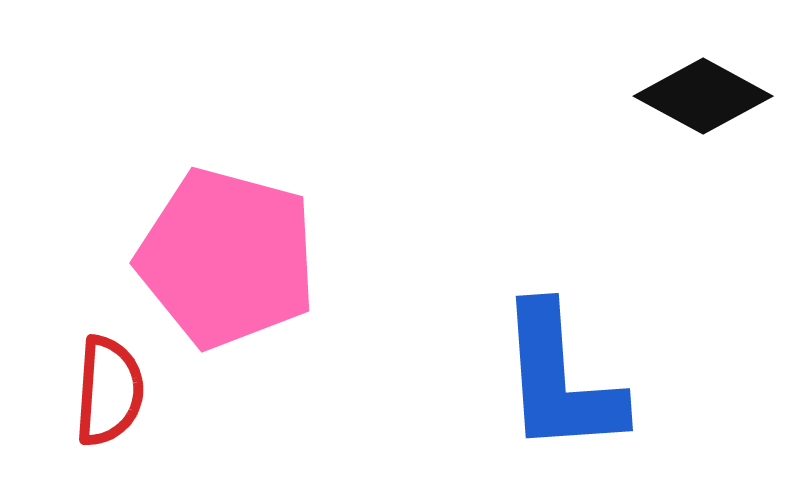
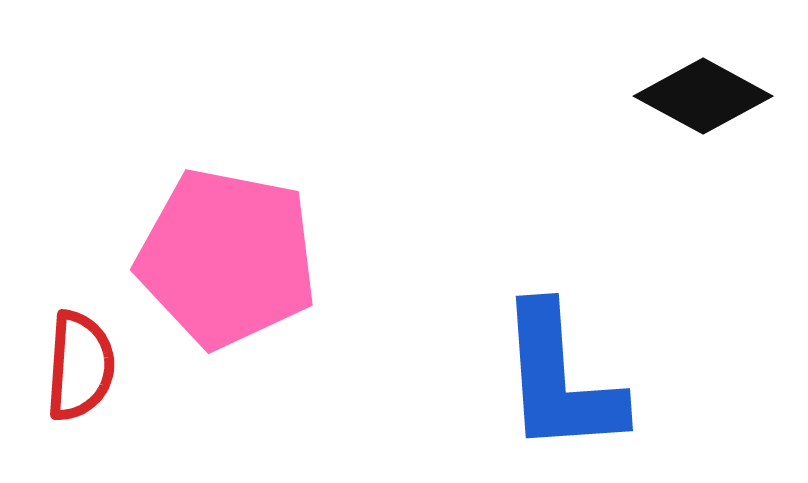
pink pentagon: rotated 4 degrees counterclockwise
red semicircle: moved 29 px left, 25 px up
